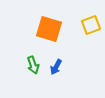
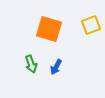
green arrow: moved 2 px left, 1 px up
